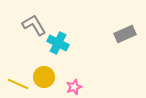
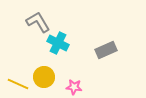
gray L-shape: moved 4 px right, 3 px up
gray rectangle: moved 19 px left, 16 px down
pink star: rotated 28 degrees clockwise
